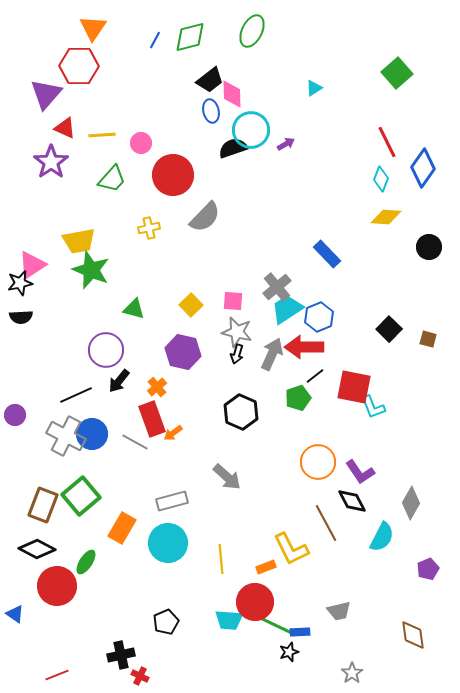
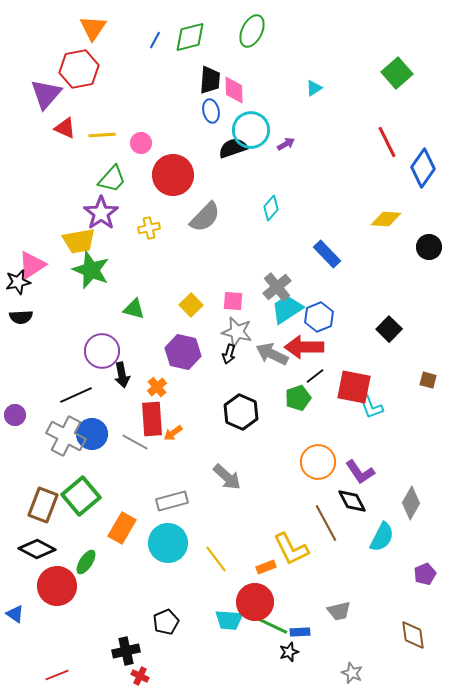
red hexagon at (79, 66): moved 3 px down; rotated 12 degrees counterclockwise
black trapezoid at (210, 80): rotated 48 degrees counterclockwise
pink diamond at (232, 94): moved 2 px right, 4 px up
purple star at (51, 162): moved 50 px right, 51 px down
cyan diamond at (381, 179): moved 110 px left, 29 px down; rotated 20 degrees clockwise
yellow diamond at (386, 217): moved 2 px down
black star at (20, 283): moved 2 px left, 1 px up
brown square at (428, 339): moved 41 px down
purple circle at (106, 350): moved 4 px left, 1 px down
black arrow at (237, 354): moved 8 px left
gray arrow at (272, 354): rotated 88 degrees counterclockwise
black arrow at (119, 381): moved 3 px right, 6 px up; rotated 50 degrees counterclockwise
cyan L-shape at (373, 407): moved 2 px left
red rectangle at (152, 419): rotated 16 degrees clockwise
yellow line at (221, 559): moved 5 px left; rotated 32 degrees counterclockwise
purple pentagon at (428, 569): moved 3 px left, 5 px down
green line at (275, 625): moved 4 px left
black cross at (121, 655): moved 5 px right, 4 px up
gray star at (352, 673): rotated 15 degrees counterclockwise
